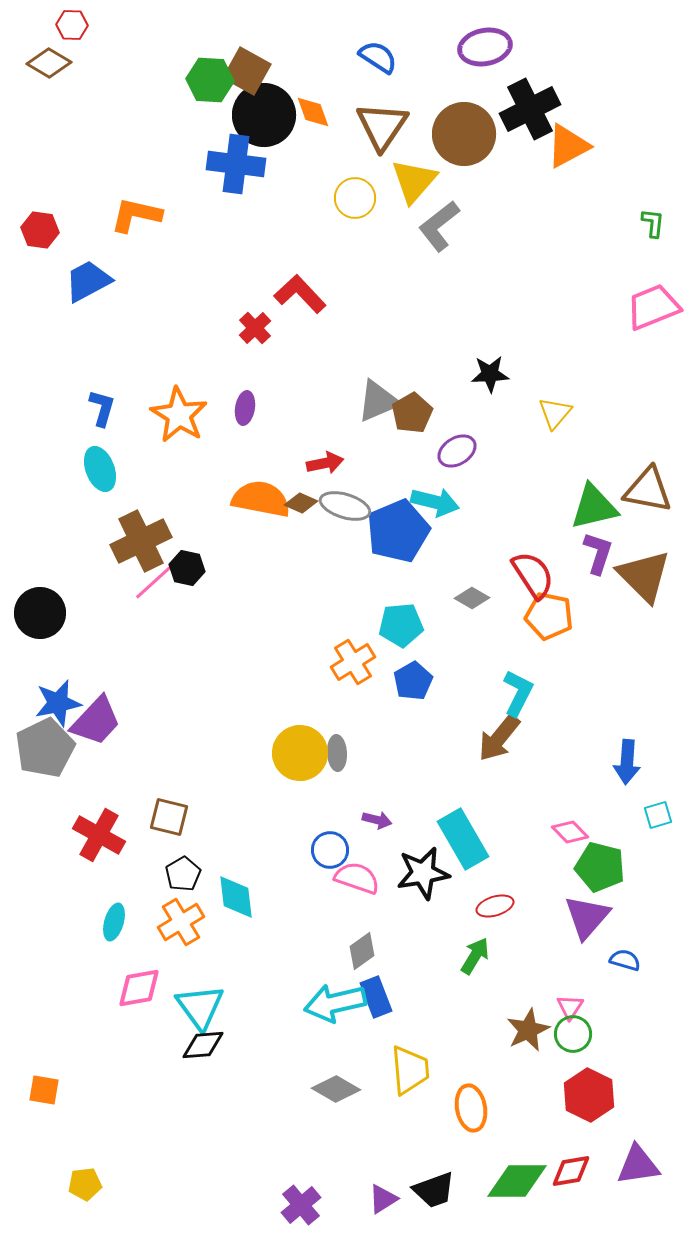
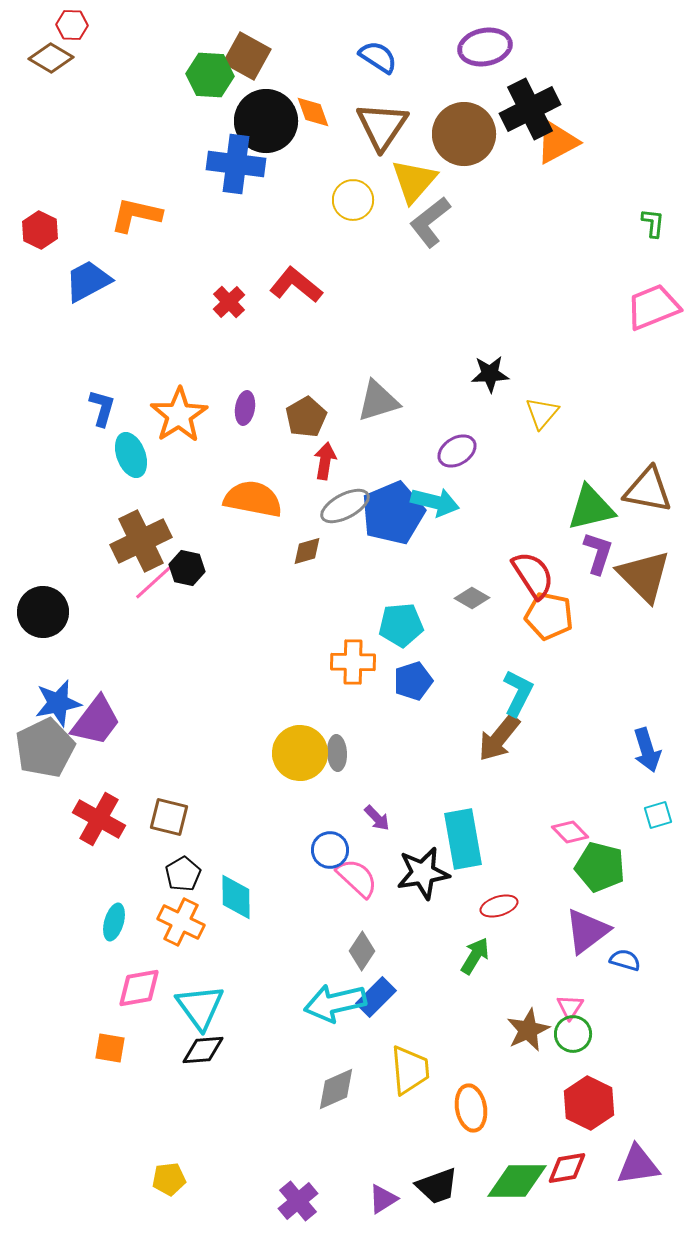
brown diamond at (49, 63): moved 2 px right, 5 px up
brown square at (247, 71): moved 15 px up
green hexagon at (210, 80): moved 5 px up
black circle at (264, 115): moved 2 px right, 6 px down
orange triangle at (568, 146): moved 11 px left, 4 px up
yellow circle at (355, 198): moved 2 px left, 2 px down
gray L-shape at (439, 226): moved 9 px left, 4 px up
red hexagon at (40, 230): rotated 18 degrees clockwise
red L-shape at (300, 294): moved 4 px left, 9 px up; rotated 8 degrees counterclockwise
red cross at (255, 328): moved 26 px left, 26 px up
gray triangle at (378, 401): rotated 6 degrees clockwise
brown pentagon at (412, 413): moved 106 px left, 4 px down
yellow triangle at (555, 413): moved 13 px left
orange star at (179, 415): rotated 8 degrees clockwise
red arrow at (325, 463): moved 2 px up; rotated 69 degrees counterclockwise
cyan ellipse at (100, 469): moved 31 px right, 14 px up
orange semicircle at (261, 499): moved 8 px left
brown diamond at (301, 503): moved 6 px right, 48 px down; rotated 40 degrees counterclockwise
gray ellipse at (345, 506): rotated 45 degrees counterclockwise
green triangle at (594, 507): moved 3 px left, 1 px down
blue pentagon at (398, 531): moved 5 px left, 18 px up
black circle at (40, 613): moved 3 px right, 1 px up
orange cross at (353, 662): rotated 33 degrees clockwise
blue pentagon at (413, 681): rotated 12 degrees clockwise
purple trapezoid at (96, 721): rotated 6 degrees counterclockwise
blue arrow at (627, 762): moved 20 px right, 12 px up; rotated 21 degrees counterclockwise
purple arrow at (377, 820): moved 2 px up; rotated 32 degrees clockwise
red cross at (99, 835): moved 16 px up
cyan rectangle at (463, 839): rotated 20 degrees clockwise
pink semicircle at (357, 878): rotated 24 degrees clockwise
cyan diamond at (236, 897): rotated 6 degrees clockwise
red ellipse at (495, 906): moved 4 px right
purple triangle at (587, 917): moved 14 px down; rotated 12 degrees clockwise
orange cross at (181, 922): rotated 33 degrees counterclockwise
gray diamond at (362, 951): rotated 21 degrees counterclockwise
blue rectangle at (376, 997): rotated 66 degrees clockwise
black diamond at (203, 1045): moved 5 px down
gray diamond at (336, 1089): rotated 54 degrees counterclockwise
orange square at (44, 1090): moved 66 px right, 42 px up
red hexagon at (589, 1095): moved 8 px down
red diamond at (571, 1171): moved 4 px left, 3 px up
yellow pentagon at (85, 1184): moved 84 px right, 5 px up
black trapezoid at (434, 1190): moved 3 px right, 4 px up
purple cross at (301, 1205): moved 3 px left, 4 px up
